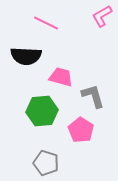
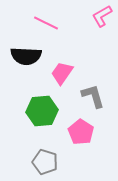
pink trapezoid: moved 1 px right, 4 px up; rotated 70 degrees counterclockwise
pink pentagon: moved 2 px down
gray pentagon: moved 1 px left, 1 px up
